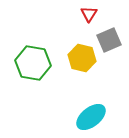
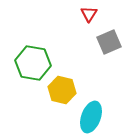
gray square: moved 2 px down
yellow hexagon: moved 20 px left, 32 px down
cyan ellipse: rotated 32 degrees counterclockwise
